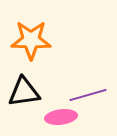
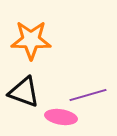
black triangle: rotated 28 degrees clockwise
pink ellipse: rotated 16 degrees clockwise
